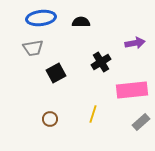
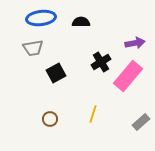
pink rectangle: moved 4 px left, 14 px up; rotated 44 degrees counterclockwise
